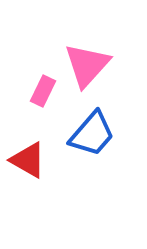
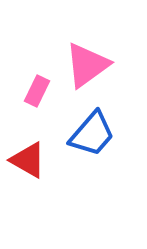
pink triangle: rotated 12 degrees clockwise
pink rectangle: moved 6 px left
